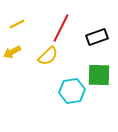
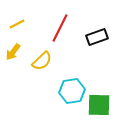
red line: moved 1 px left
yellow arrow: moved 1 px right; rotated 24 degrees counterclockwise
yellow semicircle: moved 6 px left, 5 px down
green square: moved 30 px down
